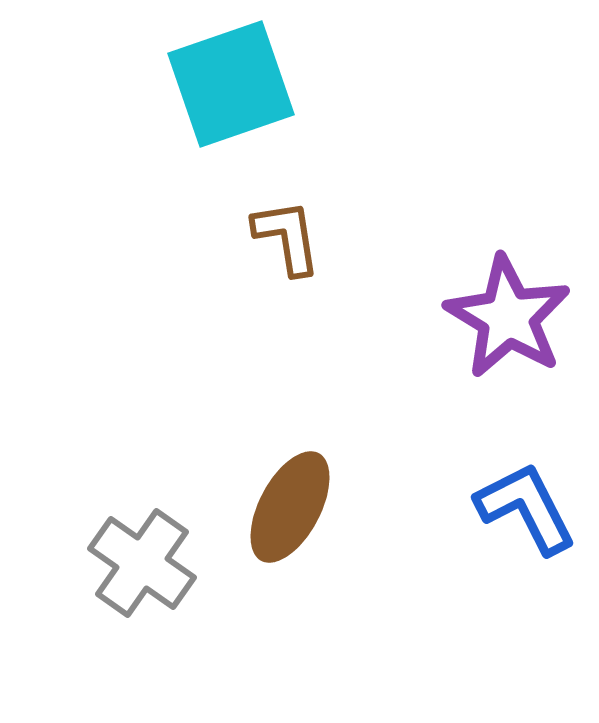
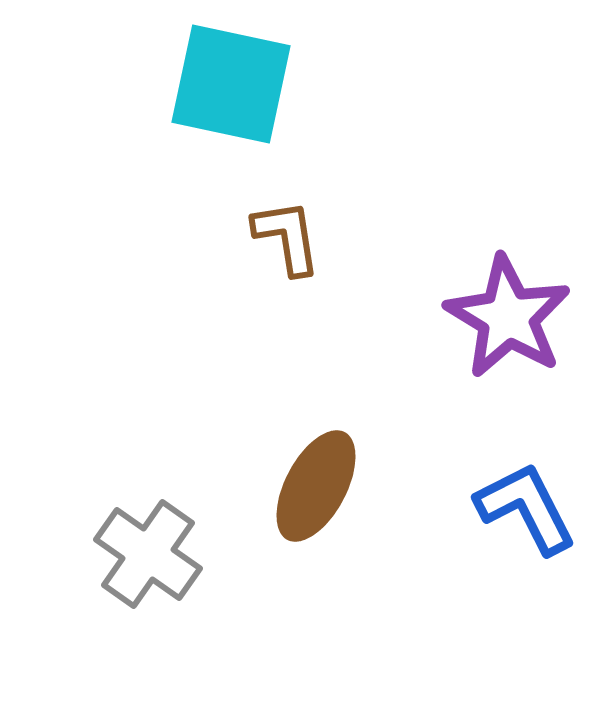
cyan square: rotated 31 degrees clockwise
brown ellipse: moved 26 px right, 21 px up
gray cross: moved 6 px right, 9 px up
